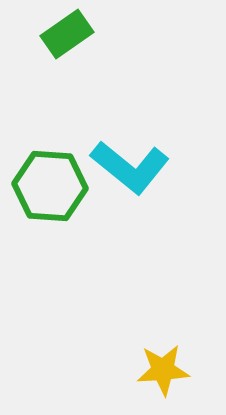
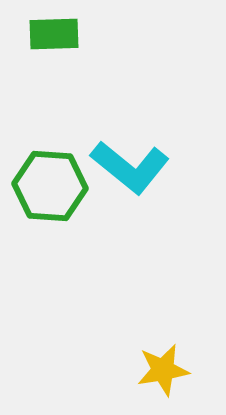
green rectangle: moved 13 px left; rotated 33 degrees clockwise
yellow star: rotated 6 degrees counterclockwise
